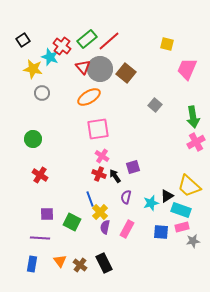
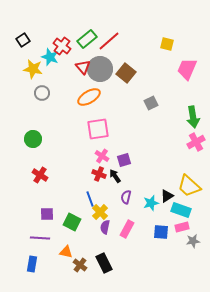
gray square at (155, 105): moved 4 px left, 2 px up; rotated 24 degrees clockwise
purple square at (133, 167): moved 9 px left, 7 px up
orange triangle at (60, 261): moved 6 px right, 9 px up; rotated 40 degrees counterclockwise
